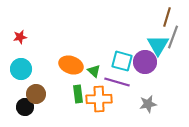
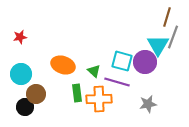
orange ellipse: moved 8 px left
cyan circle: moved 5 px down
green rectangle: moved 1 px left, 1 px up
